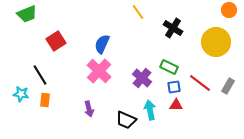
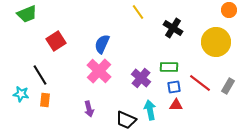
green rectangle: rotated 24 degrees counterclockwise
purple cross: moved 1 px left
